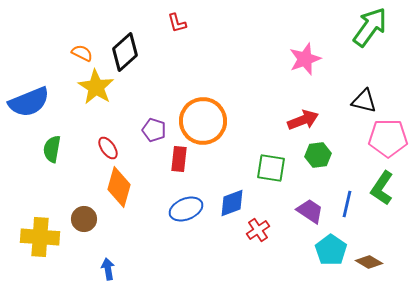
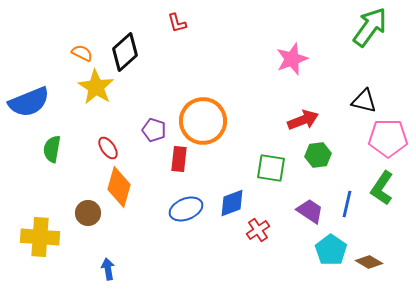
pink star: moved 13 px left
brown circle: moved 4 px right, 6 px up
